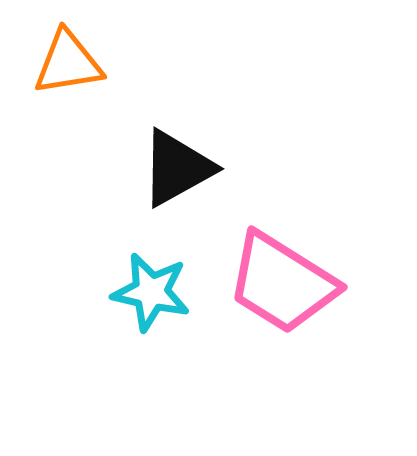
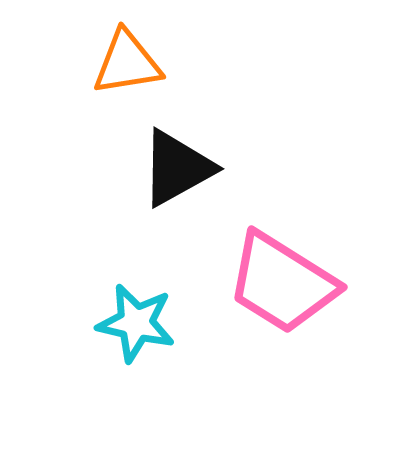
orange triangle: moved 59 px right
cyan star: moved 15 px left, 31 px down
